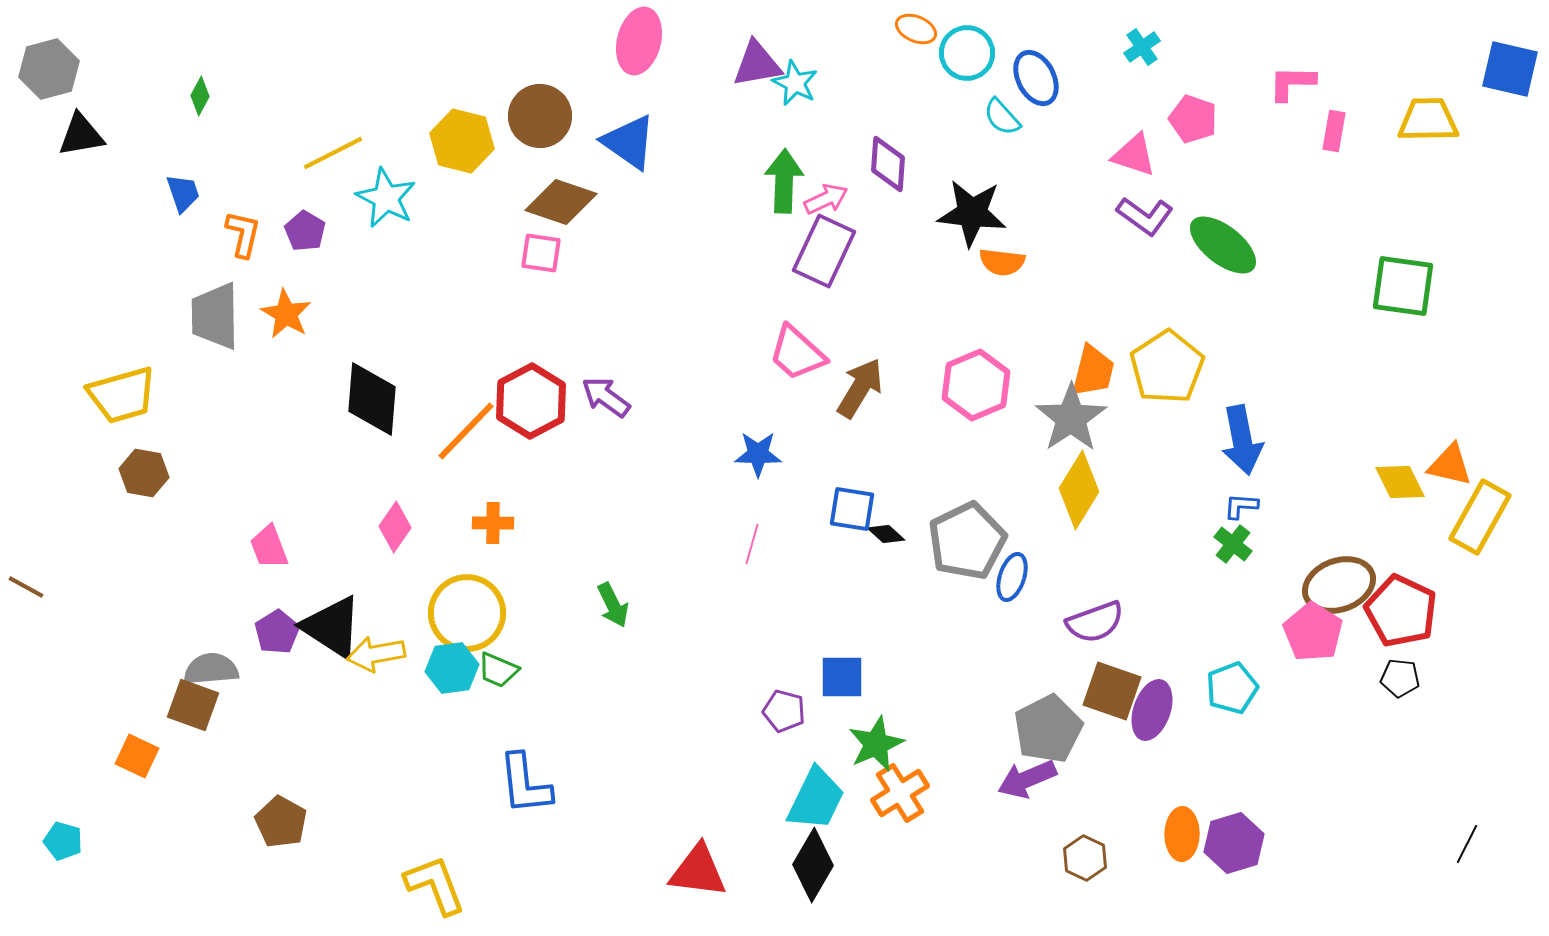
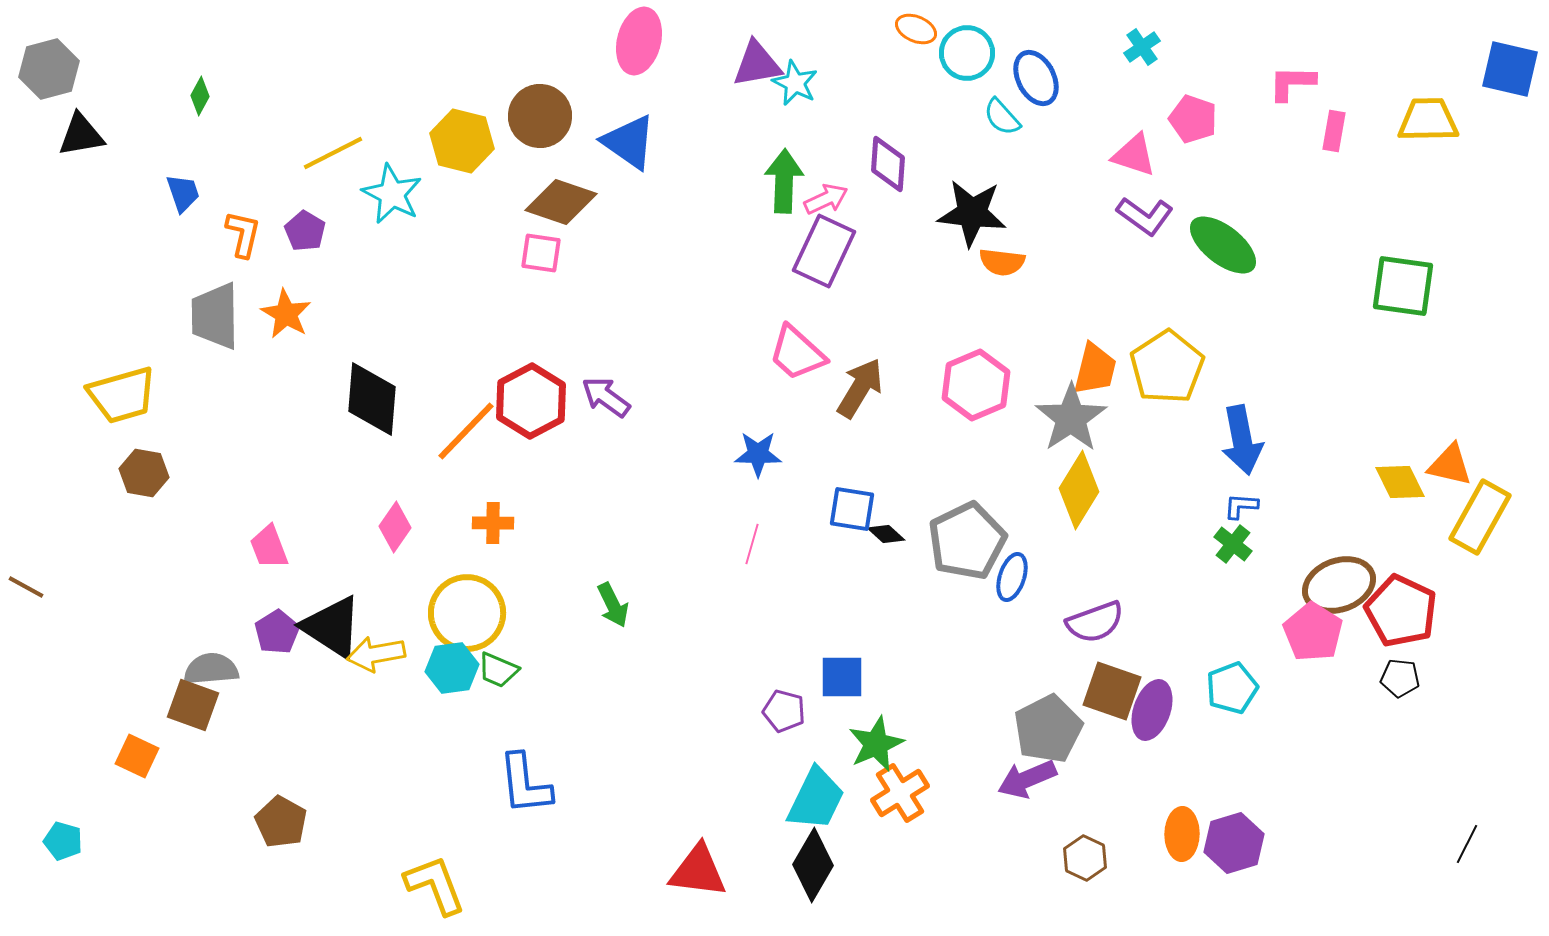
cyan star at (386, 198): moved 6 px right, 4 px up
orange trapezoid at (1093, 371): moved 2 px right, 2 px up
